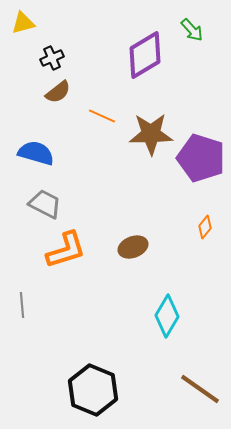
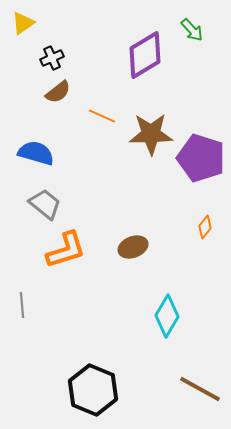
yellow triangle: rotated 20 degrees counterclockwise
gray trapezoid: rotated 12 degrees clockwise
brown line: rotated 6 degrees counterclockwise
